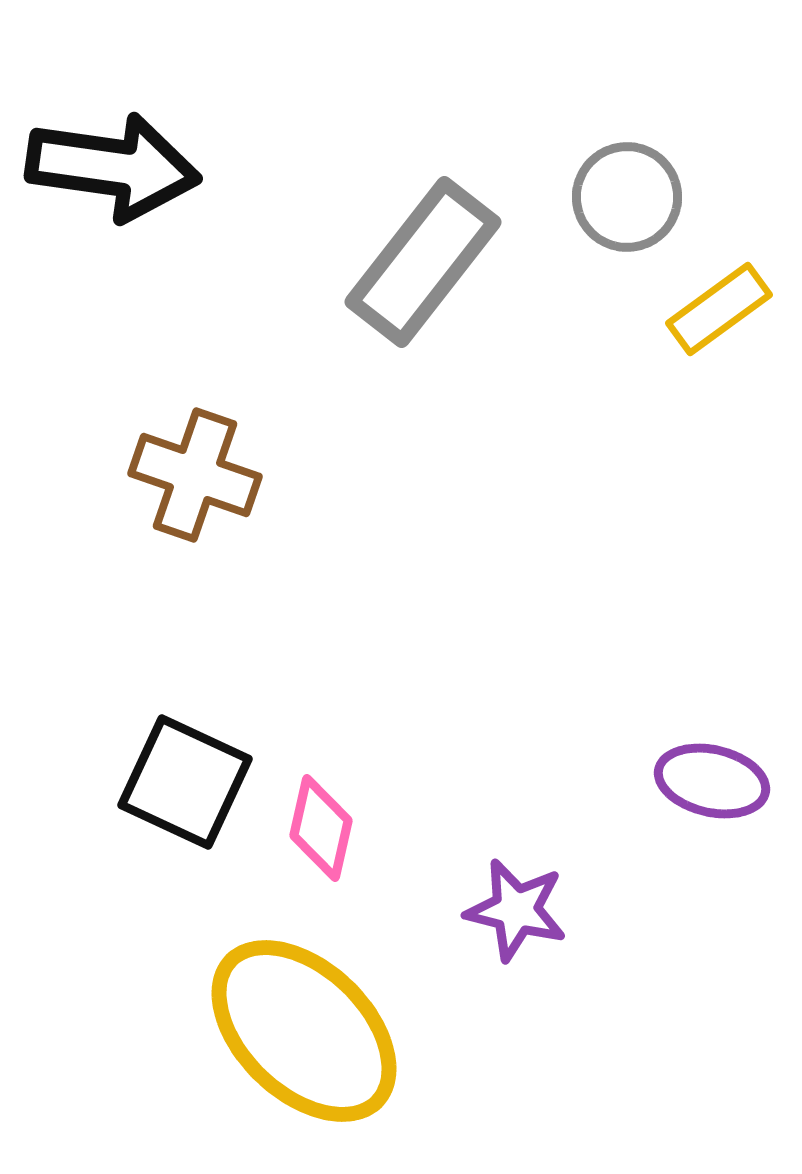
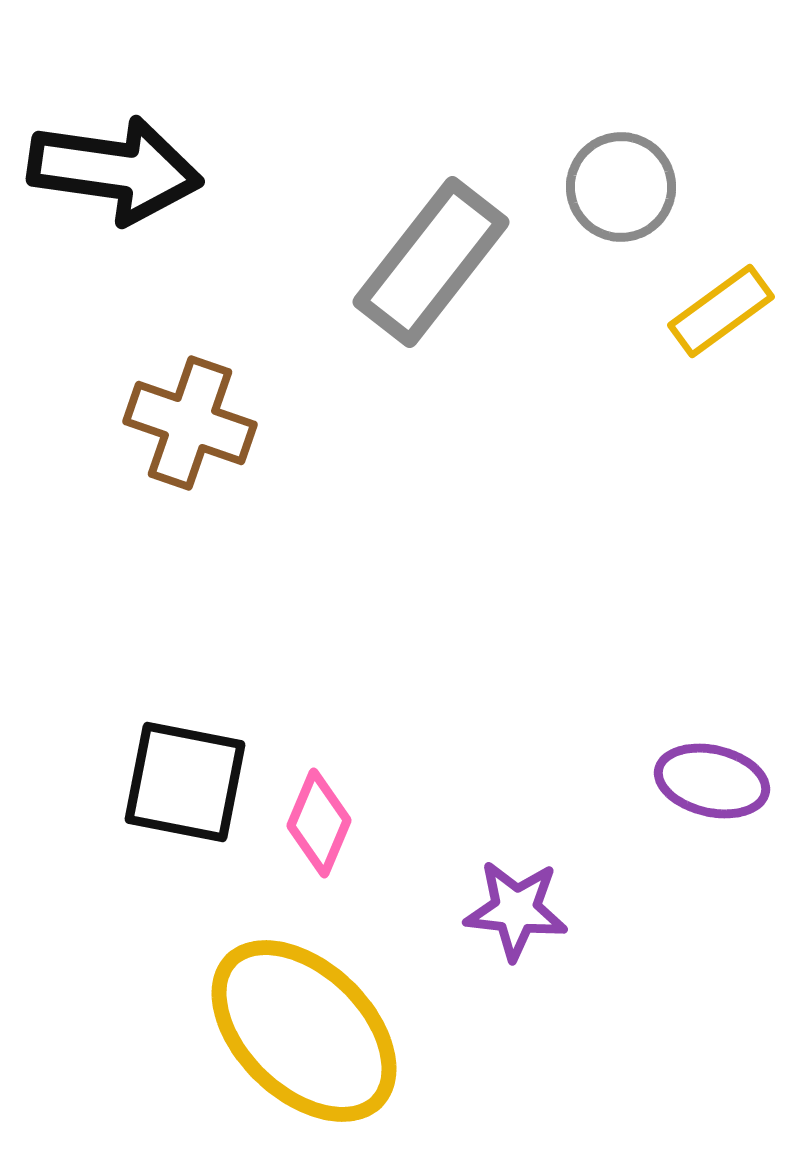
black arrow: moved 2 px right, 3 px down
gray circle: moved 6 px left, 10 px up
gray rectangle: moved 8 px right
yellow rectangle: moved 2 px right, 2 px down
brown cross: moved 5 px left, 52 px up
black square: rotated 14 degrees counterclockwise
pink diamond: moved 2 px left, 5 px up; rotated 10 degrees clockwise
purple star: rotated 8 degrees counterclockwise
